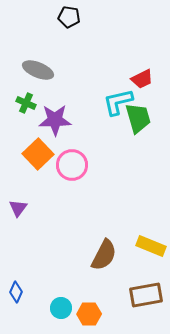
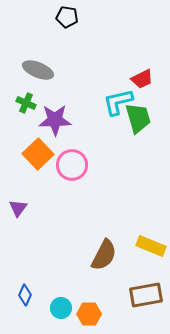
black pentagon: moved 2 px left
blue diamond: moved 9 px right, 3 px down
